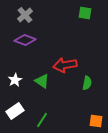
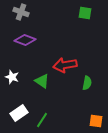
gray cross: moved 4 px left, 3 px up; rotated 28 degrees counterclockwise
white star: moved 3 px left, 3 px up; rotated 24 degrees counterclockwise
white rectangle: moved 4 px right, 2 px down
